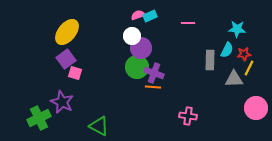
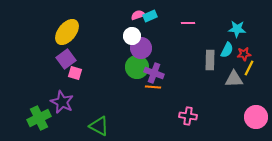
pink circle: moved 9 px down
